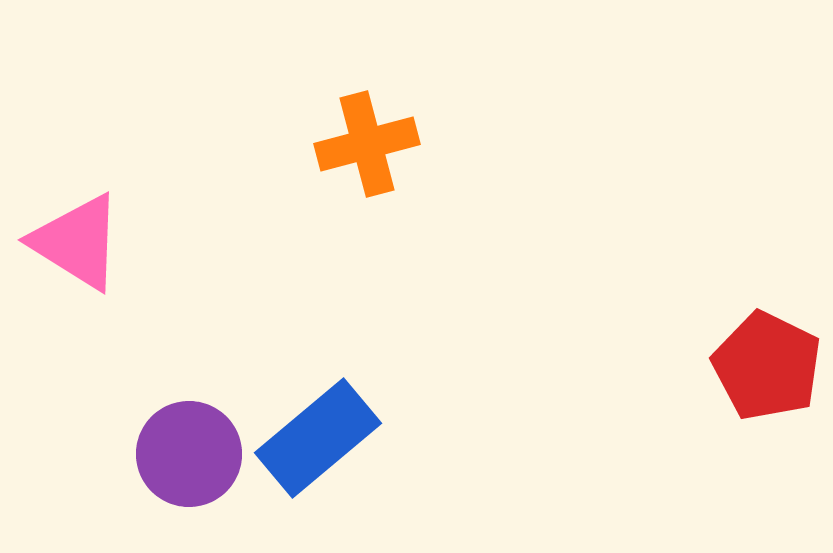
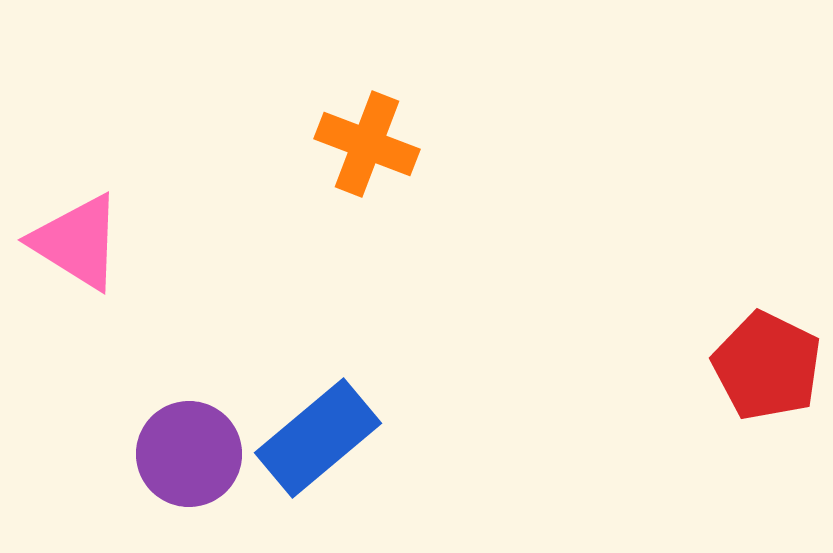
orange cross: rotated 36 degrees clockwise
